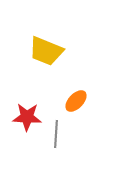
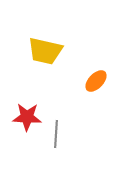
yellow trapezoid: moved 1 px left; rotated 9 degrees counterclockwise
orange ellipse: moved 20 px right, 20 px up
